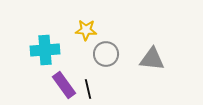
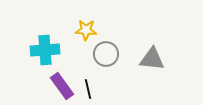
purple rectangle: moved 2 px left, 1 px down
